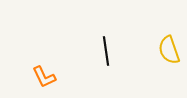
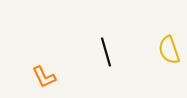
black line: moved 1 px down; rotated 8 degrees counterclockwise
